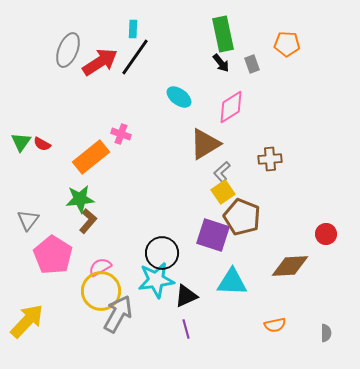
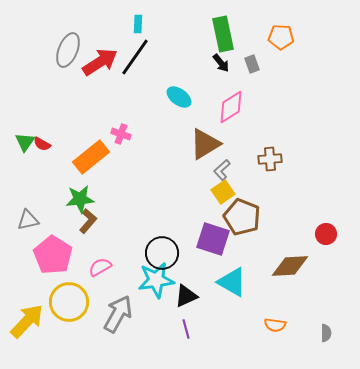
cyan rectangle: moved 5 px right, 5 px up
orange pentagon: moved 6 px left, 7 px up
green triangle: moved 4 px right
gray L-shape: moved 2 px up
gray triangle: rotated 40 degrees clockwise
purple square: moved 4 px down
cyan triangle: rotated 28 degrees clockwise
yellow circle: moved 32 px left, 11 px down
orange semicircle: rotated 20 degrees clockwise
